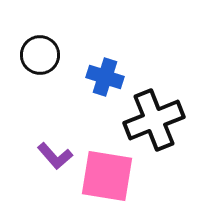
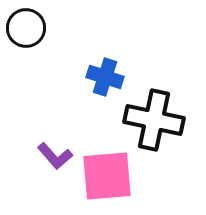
black circle: moved 14 px left, 27 px up
black cross: rotated 34 degrees clockwise
pink square: rotated 14 degrees counterclockwise
